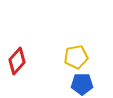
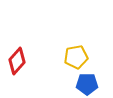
blue pentagon: moved 5 px right
